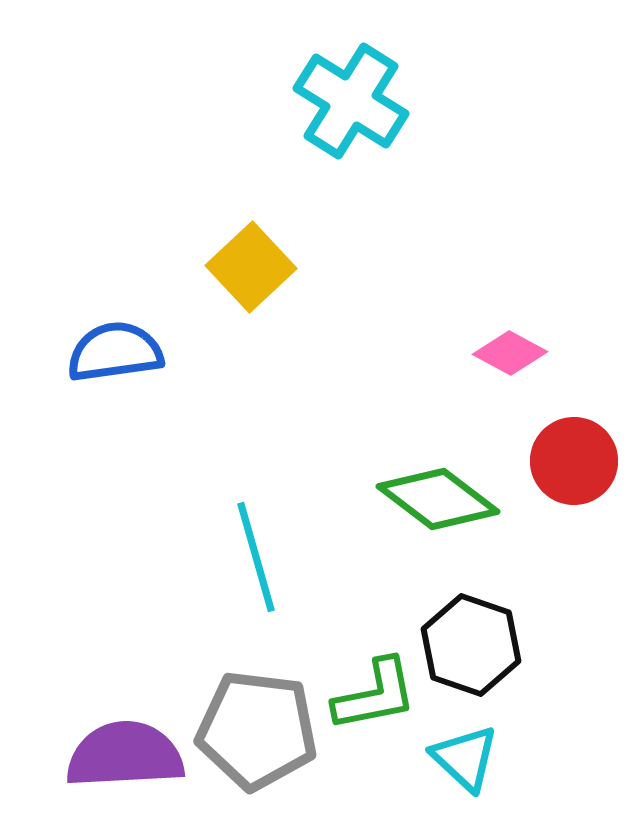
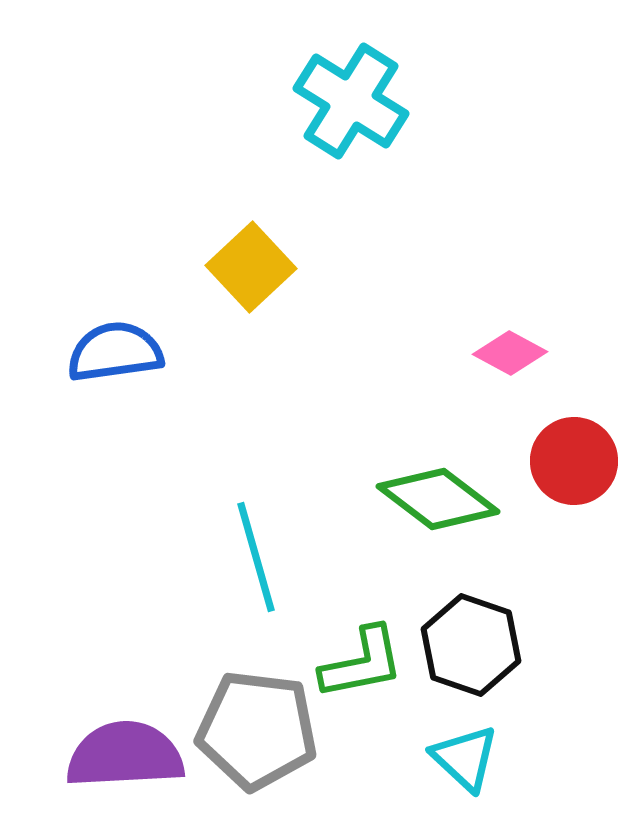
green L-shape: moved 13 px left, 32 px up
